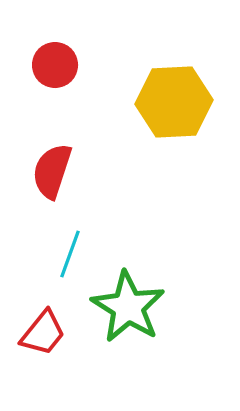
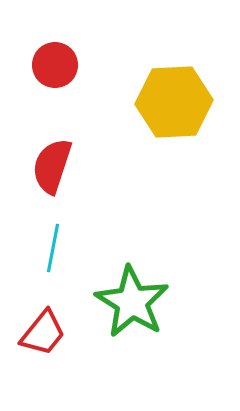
red semicircle: moved 5 px up
cyan line: moved 17 px left, 6 px up; rotated 9 degrees counterclockwise
green star: moved 4 px right, 5 px up
